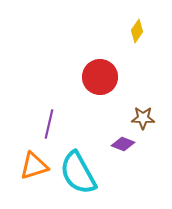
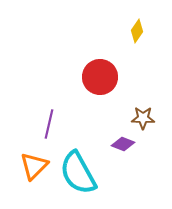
orange triangle: rotated 28 degrees counterclockwise
